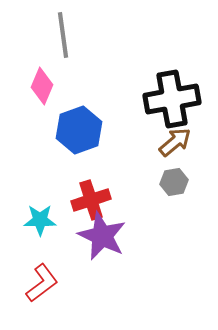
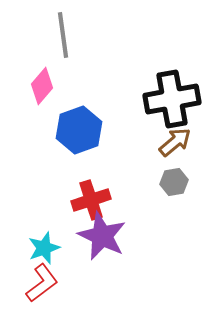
pink diamond: rotated 18 degrees clockwise
cyan star: moved 4 px right, 28 px down; rotated 20 degrees counterclockwise
